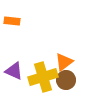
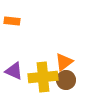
yellow cross: rotated 12 degrees clockwise
